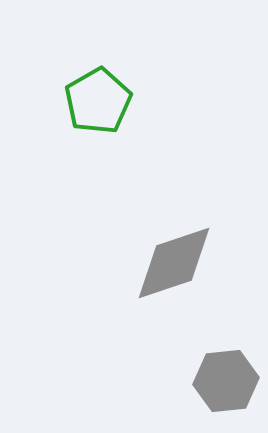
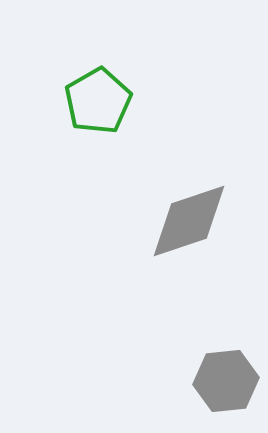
gray diamond: moved 15 px right, 42 px up
